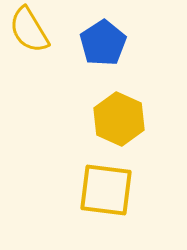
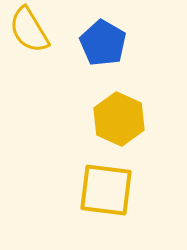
blue pentagon: rotated 9 degrees counterclockwise
